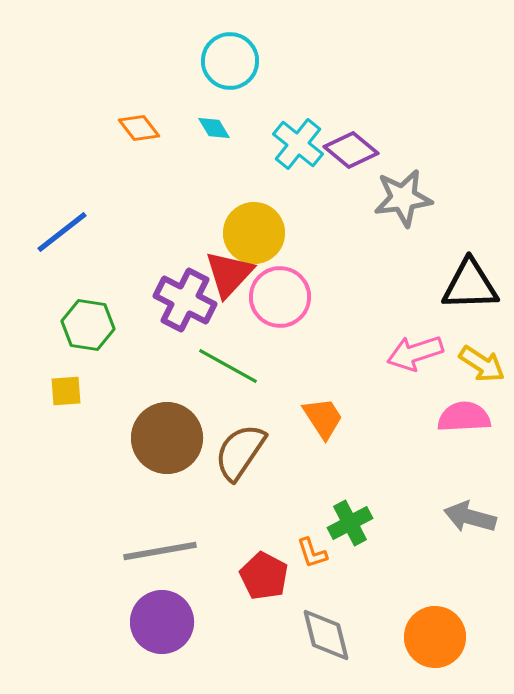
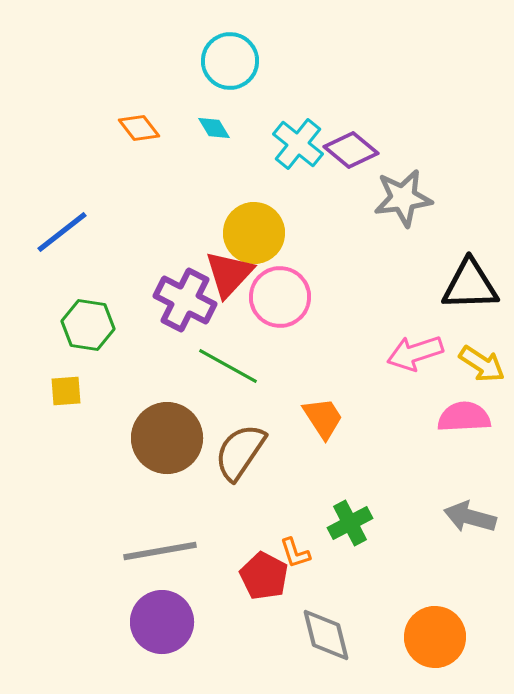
orange L-shape: moved 17 px left
